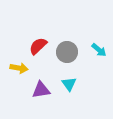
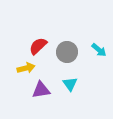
yellow arrow: moved 7 px right; rotated 24 degrees counterclockwise
cyan triangle: moved 1 px right
